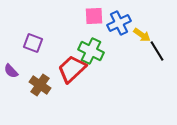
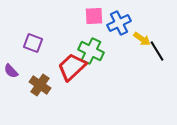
yellow arrow: moved 4 px down
red trapezoid: moved 2 px up
